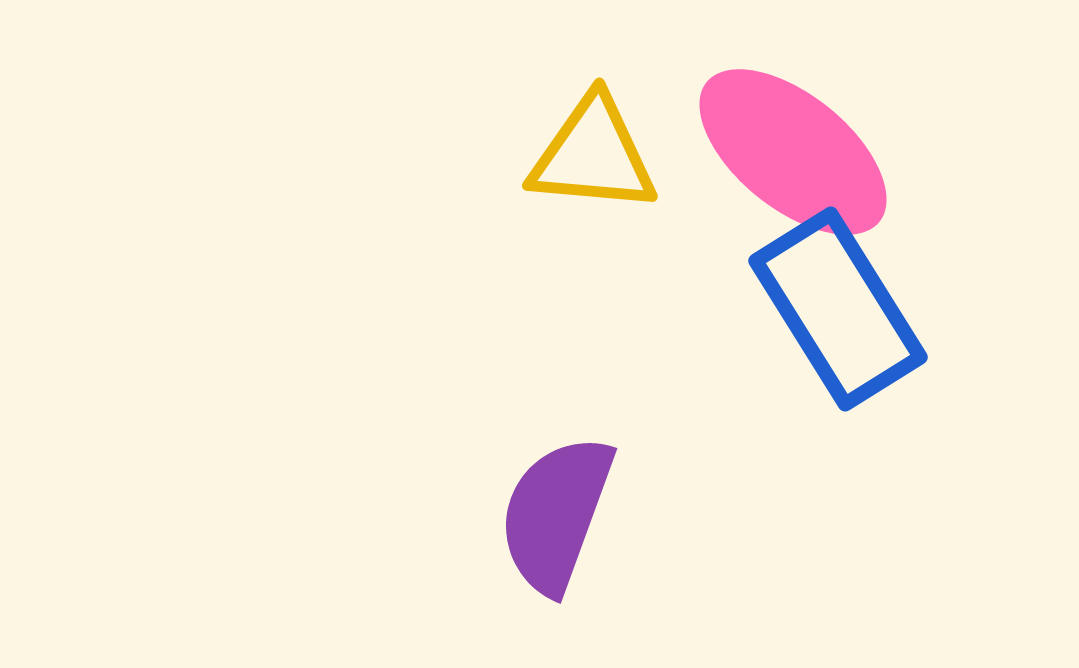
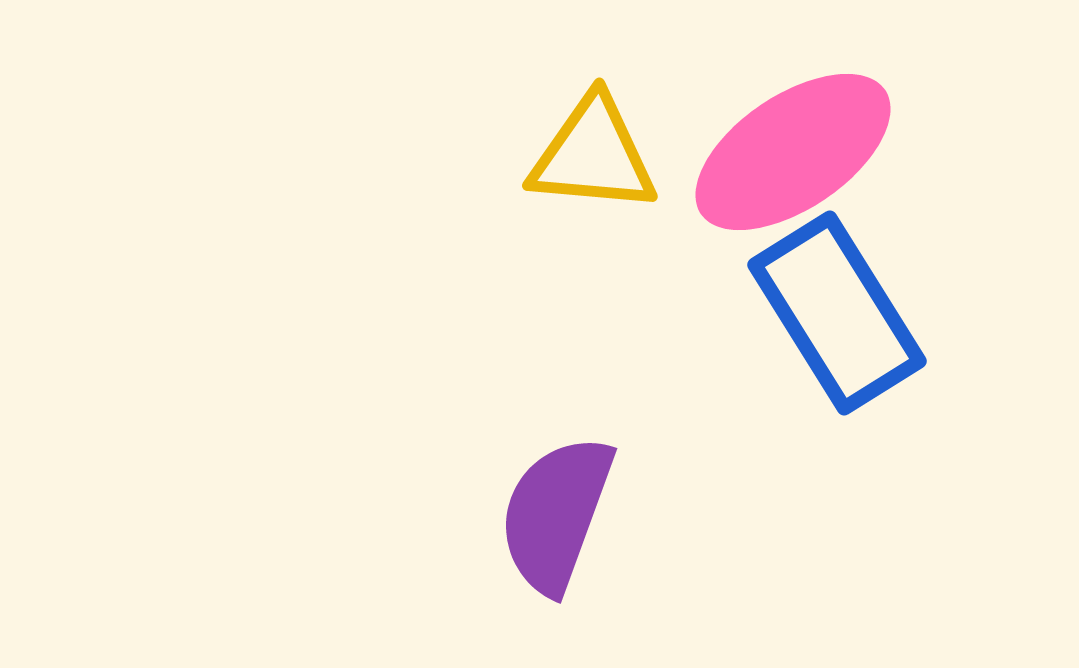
pink ellipse: rotated 73 degrees counterclockwise
blue rectangle: moved 1 px left, 4 px down
